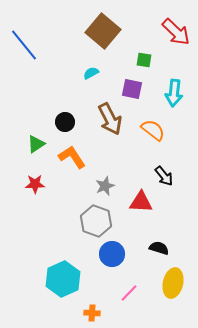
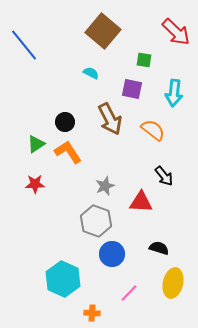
cyan semicircle: rotated 56 degrees clockwise
orange L-shape: moved 4 px left, 5 px up
cyan hexagon: rotated 12 degrees counterclockwise
